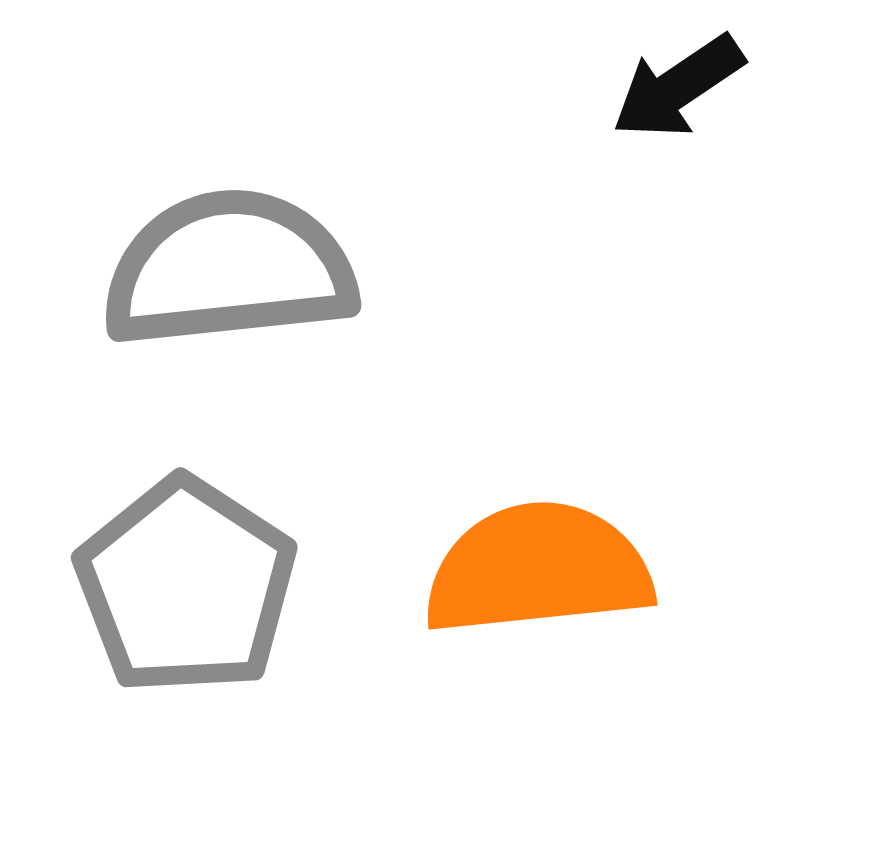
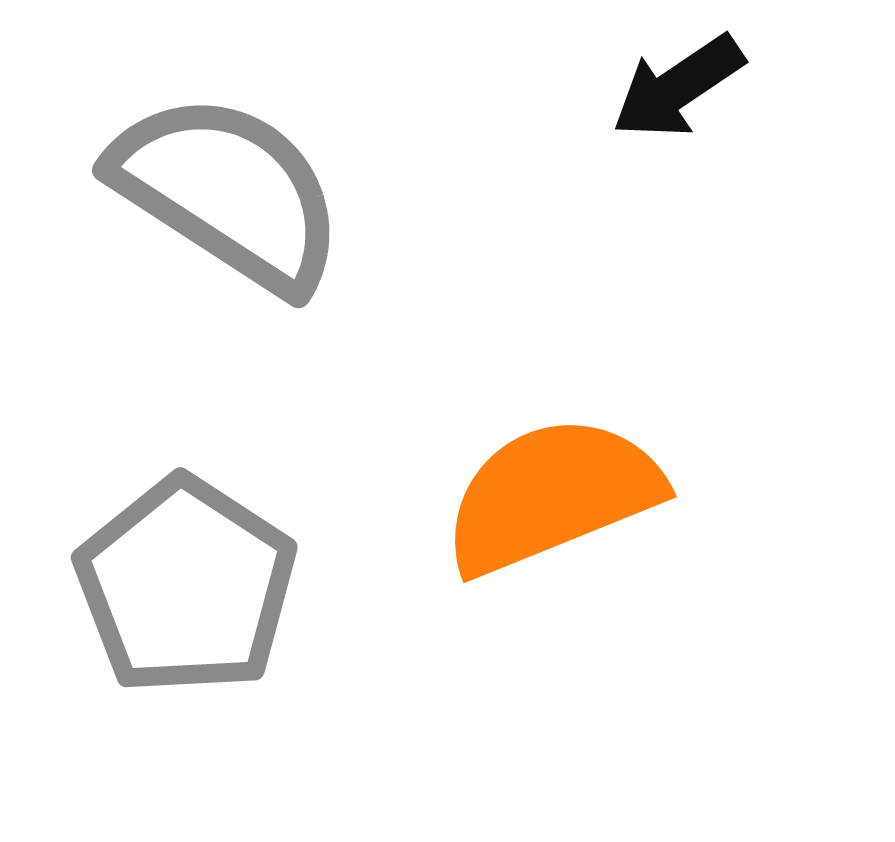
gray semicircle: moved 1 px left, 77 px up; rotated 39 degrees clockwise
orange semicircle: moved 14 px right, 74 px up; rotated 16 degrees counterclockwise
